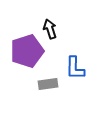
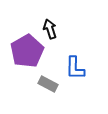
purple pentagon: rotated 12 degrees counterclockwise
gray rectangle: rotated 36 degrees clockwise
